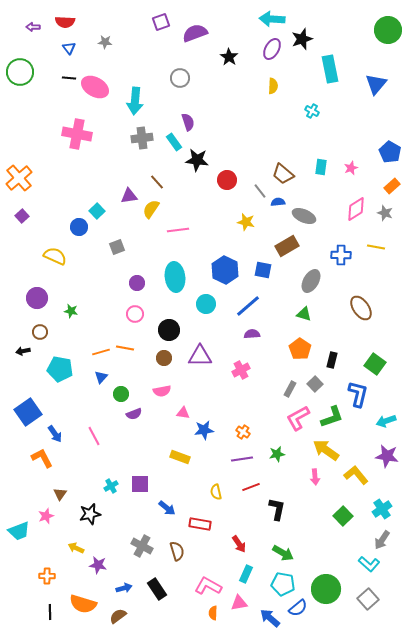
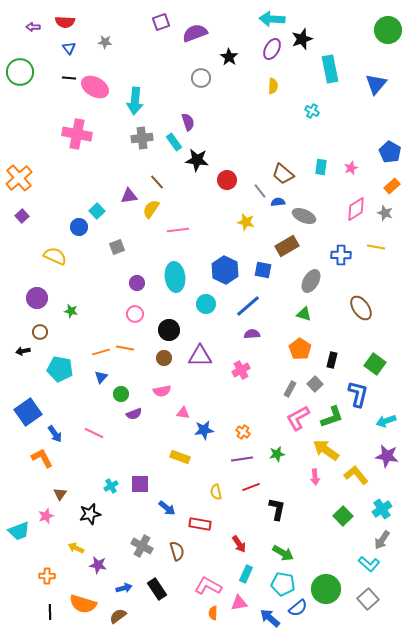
gray circle at (180, 78): moved 21 px right
pink line at (94, 436): moved 3 px up; rotated 36 degrees counterclockwise
